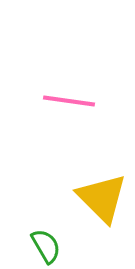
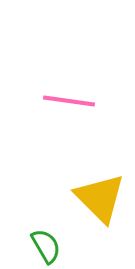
yellow triangle: moved 2 px left
